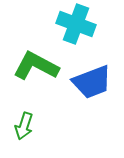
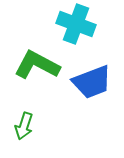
green L-shape: moved 1 px right, 1 px up
